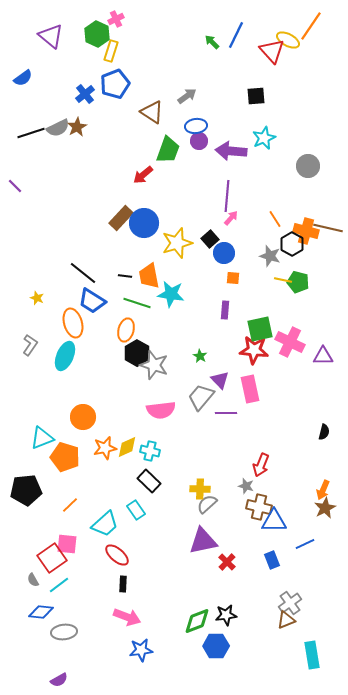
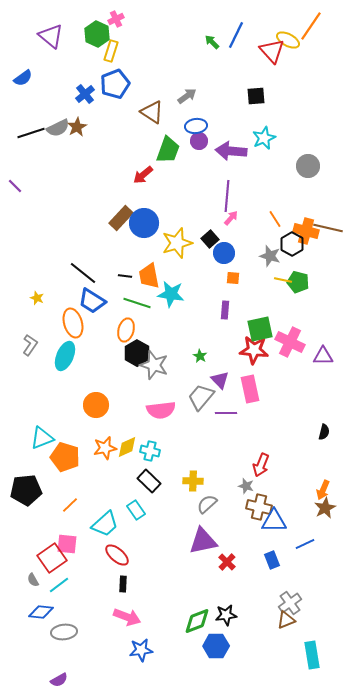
orange circle at (83, 417): moved 13 px right, 12 px up
yellow cross at (200, 489): moved 7 px left, 8 px up
